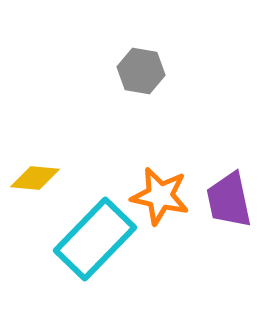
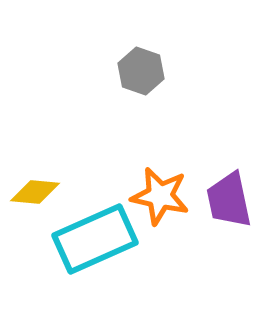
gray hexagon: rotated 9 degrees clockwise
yellow diamond: moved 14 px down
cyan rectangle: rotated 22 degrees clockwise
